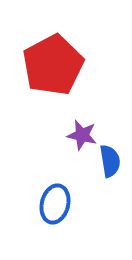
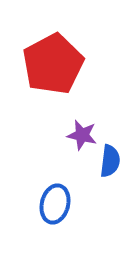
red pentagon: moved 1 px up
blue semicircle: rotated 16 degrees clockwise
